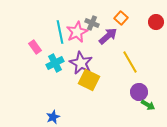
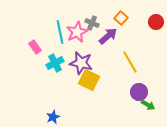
purple star: rotated 15 degrees counterclockwise
